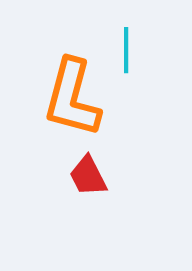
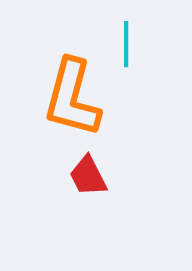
cyan line: moved 6 px up
